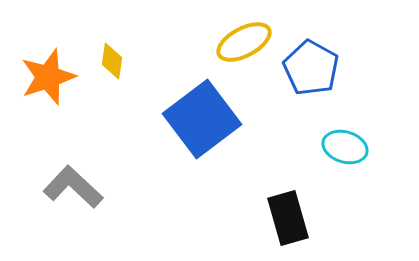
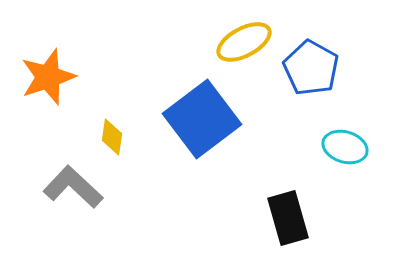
yellow diamond: moved 76 px down
